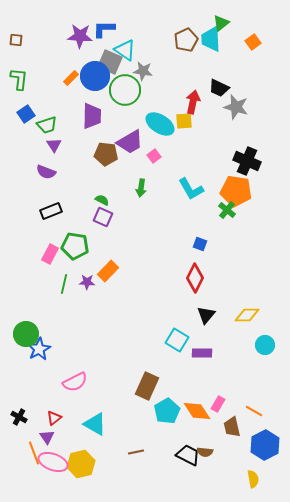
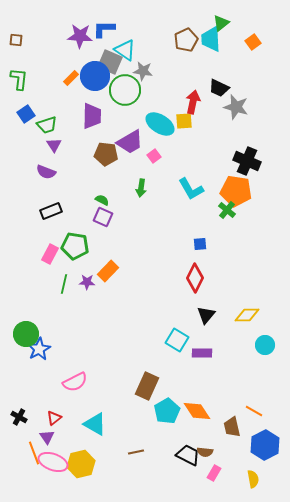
blue square at (200, 244): rotated 24 degrees counterclockwise
pink rectangle at (218, 404): moved 4 px left, 69 px down
